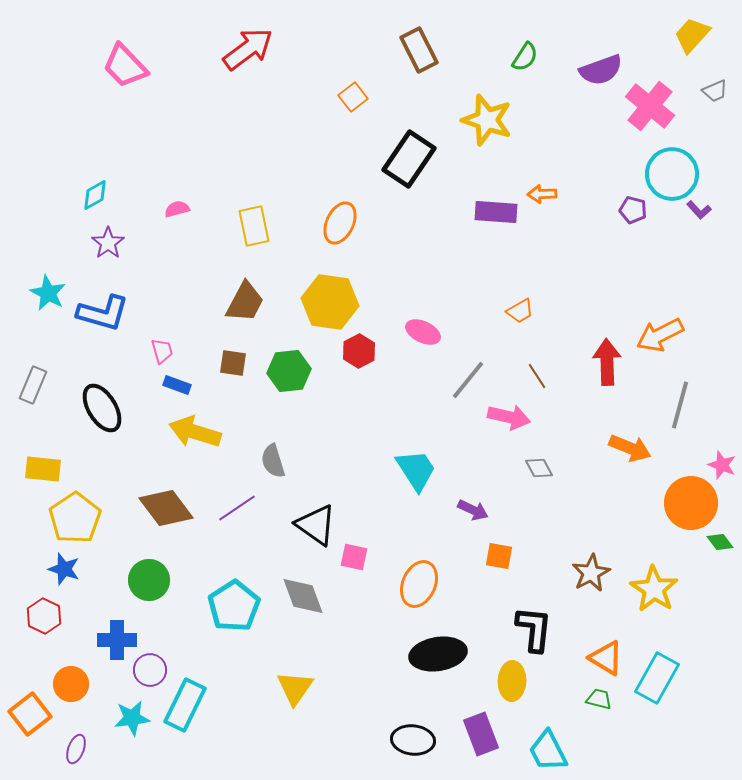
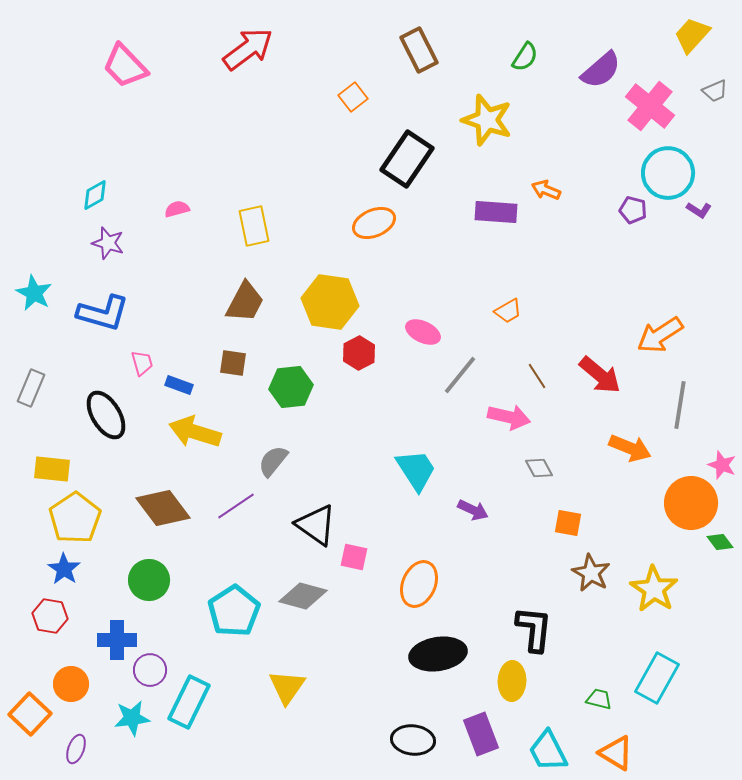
purple semicircle at (601, 70): rotated 21 degrees counterclockwise
black rectangle at (409, 159): moved 2 px left
cyan circle at (672, 174): moved 4 px left, 1 px up
orange arrow at (542, 194): moved 4 px right, 4 px up; rotated 24 degrees clockwise
purple L-shape at (699, 210): rotated 15 degrees counterclockwise
orange ellipse at (340, 223): moved 34 px right; rotated 42 degrees clockwise
purple star at (108, 243): rotated 20 degrees counterclockwise
cyan star at (48, 293): moved 14 px left
orange trapezoid at (520, 311): moved 12 px left
orange arrow at (660, 335): rotated 6 degrees counterclockwise
pink trapezoid at (162, 351): moved 20 px left, 12 px down
red hexagon at (359, 351): moved 2 px down
red arrow at (607, 362): moved 7 px left, 13 px down; rotated 132 degrees clockwise
green hexagon at (289, 371): moved 2 px right, 16 px down
gray line at (468, 380): moved 8 px left, 5 px up
gray rectangle at (33, 385): moved 2 px left, 3 px down
blue rectangle at (177, 385): moved 2 px right
gray line at (680, 405): rotated 6 degrees counterclockwise
black ellipse at (102, 408): moved 4 px right, 7 px down
gray semicircle at (273, 461): rotated 56 degrees clockwise
yellow rectangle at (43, 469): moved 9 px right
brown diamond at (166, 508): moved 3 px left
purple line at (237, 508): moved 1 px left, 2 px up
orange square at (499, 556): moved 69 px right, 33 px up
blue star at (64, 569): rotated 16 degrees clockwise
brown star at (591, 573): rotated 15 degrees counterclockwise
gray diamond at (303, 596): rotated 54 degrees counterclockwise
cyan pentagon at (234, 606): moved 5 px down
red hexagon at (44, 616): moved 6 px right; rotated 16 degrees counterclockwise
orange triangle at (606, 658): moved 10 px right, 95 px down
yellow triangle at (295, 688): moved 8 px left, 1 px up
cyan rectangle at (185, 705): moved 4 px right, 3 px up
orange square at (30, 714): rotated 9 degrees counterclockwise
